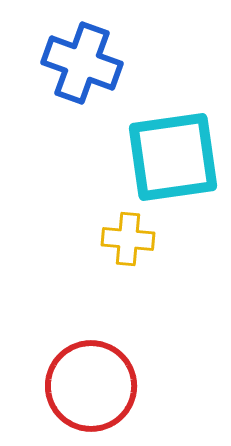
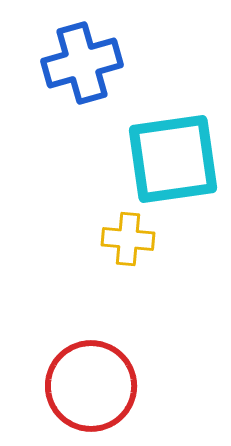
blue cross: rotated 36 degrees counterclockwise
cyan square: moved 2 px down
